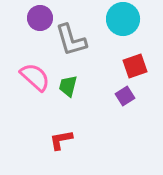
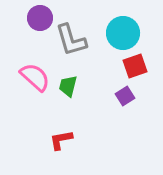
cyan circle: moved 14 px down
